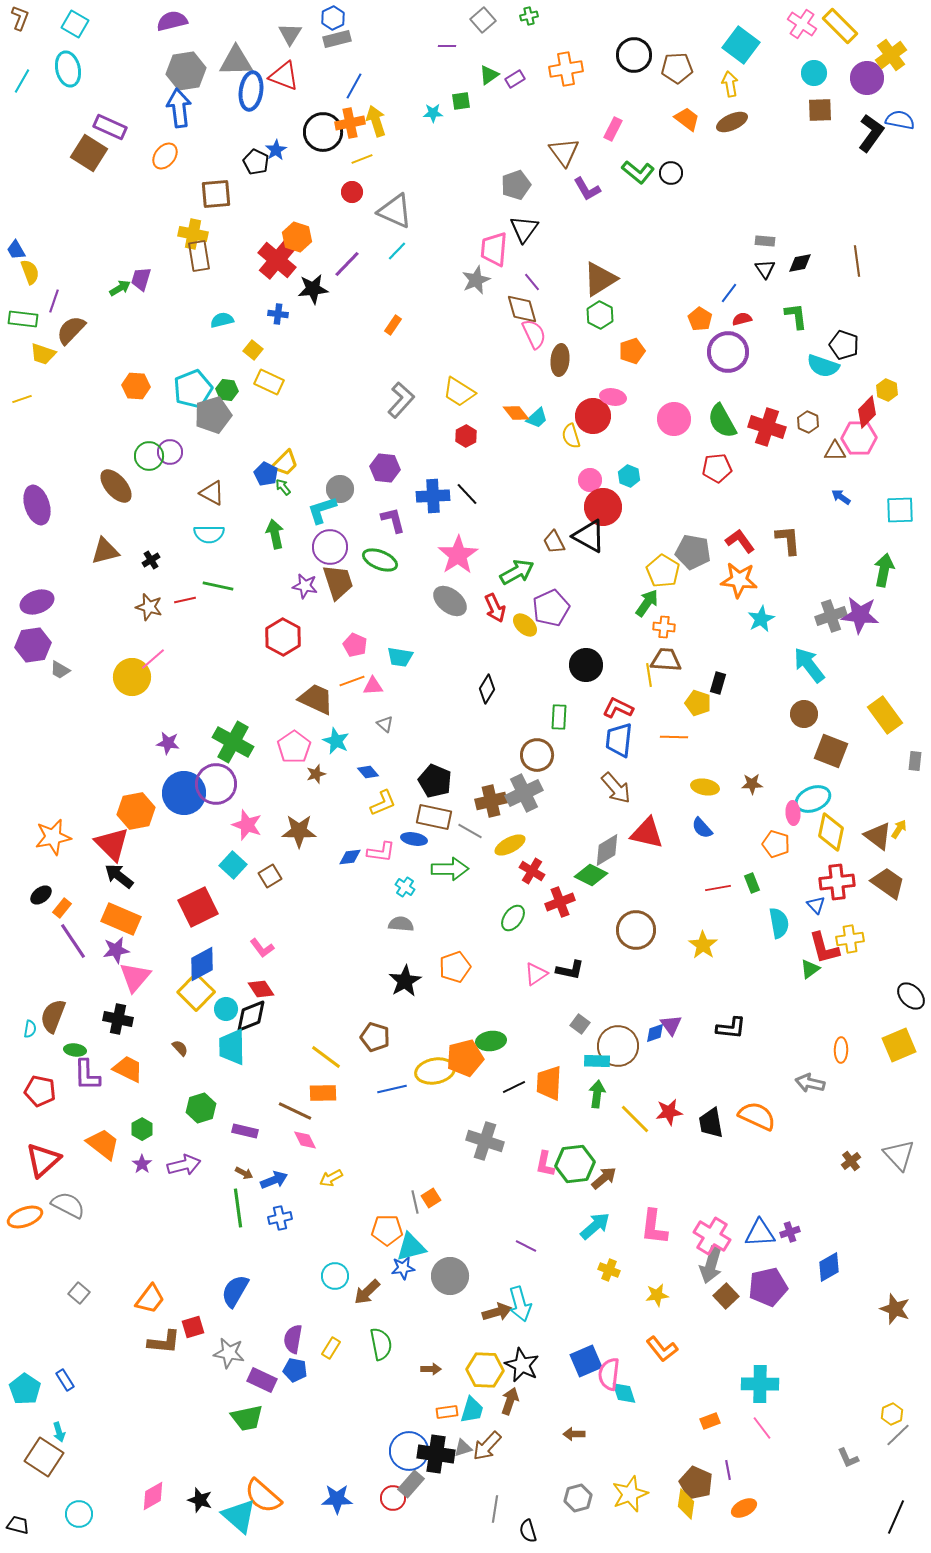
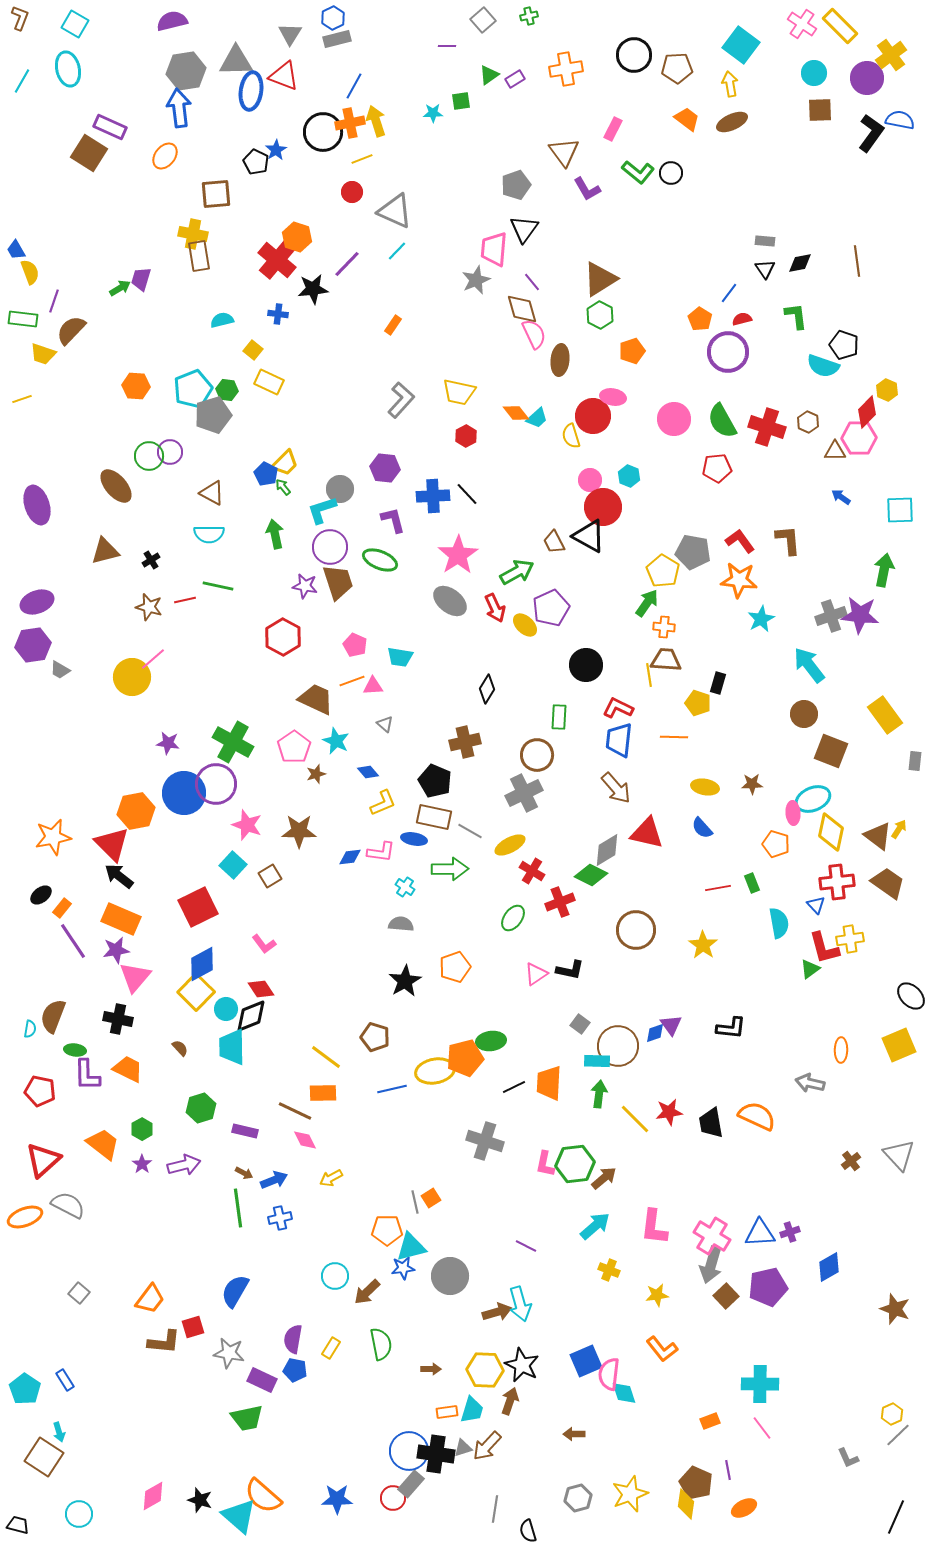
yellow trapezoid at (459, 392): rotated 20 degrees counterclockwise
brown cross at (491, 801): moved 26 px left, 59 px up
pink L-shape at (262, 948): moved 2 px right, 4 px up
green arrow at (597, 1094): moved 2 px right
